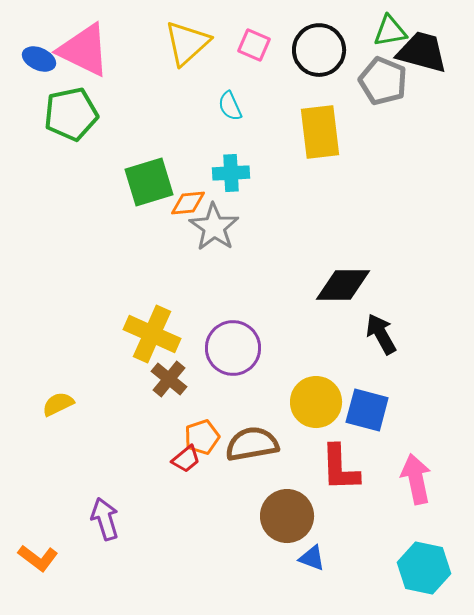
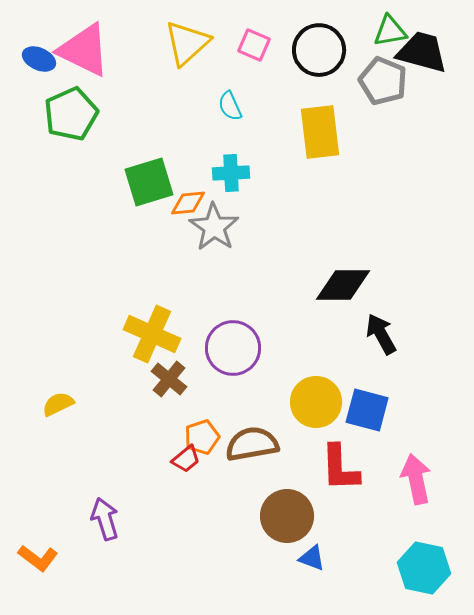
green pentagon: rotated 12 degrees counterclockwise
